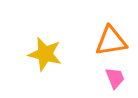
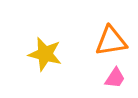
pink trapezoid: rotated 55 degrees clockwise
